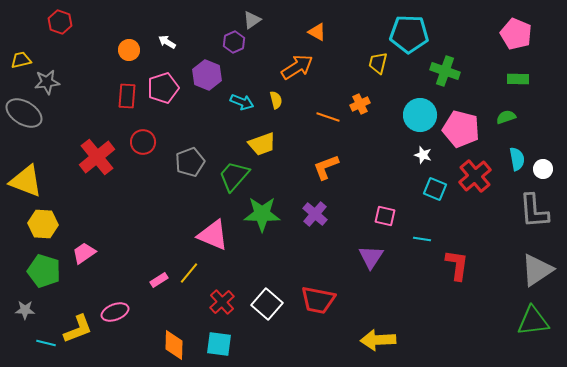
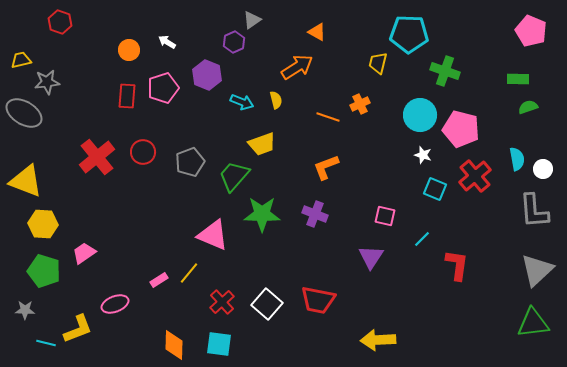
pink pentagon at (516, 34): moved 15 px right, 3 px up
green semicircle at (506, 117): moved 22 px right, 10 px up
red circle at (143, 142): moved 10 px down
purple cross at (315, 214): rotated 20 degrees counterclockwise
cyan line at (422, 239): rotated 54 degrees counterclockwise
gray triangle at (537, 270): rotated 9 degrees counterclockwise
pink ellipse at (115, 312): moved 8 px up
green triangle at (533, 321): moved 2 px down
